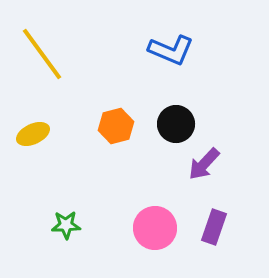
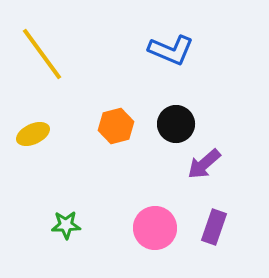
purple arrow: rotated 6 degrees clockwise
